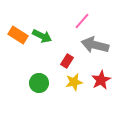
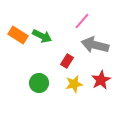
yellow star: moved 2 px down
